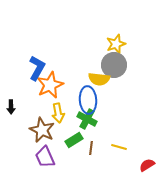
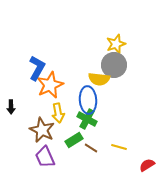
brown line: rotated 64 degrees counterclockwise
